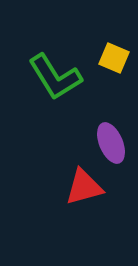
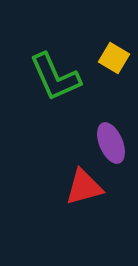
yellow square: rotated 8 degrees clockwise
green L-shape: rotated 8 degrees clockwise
